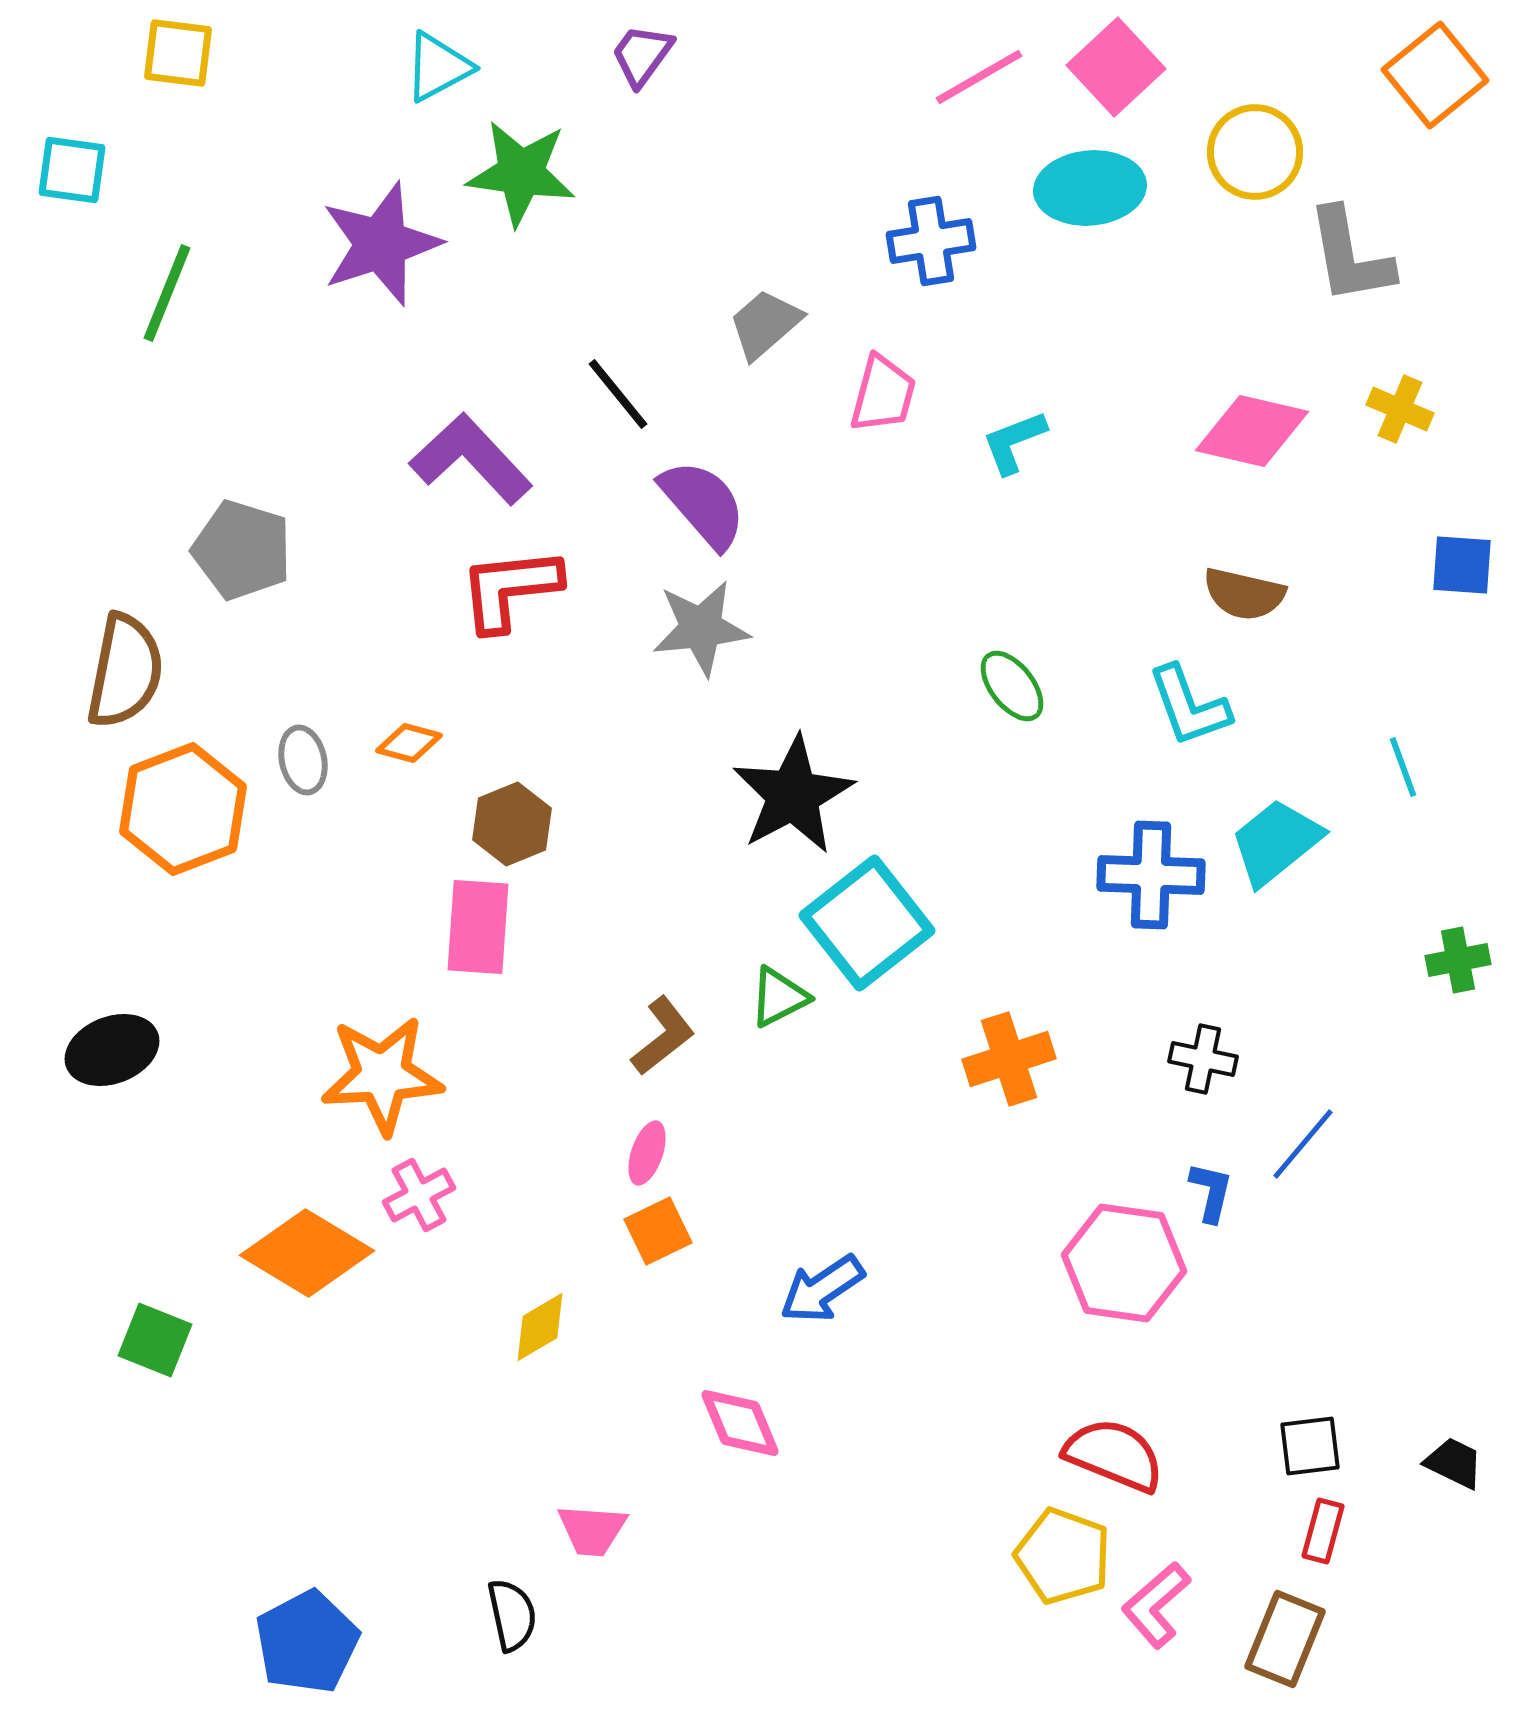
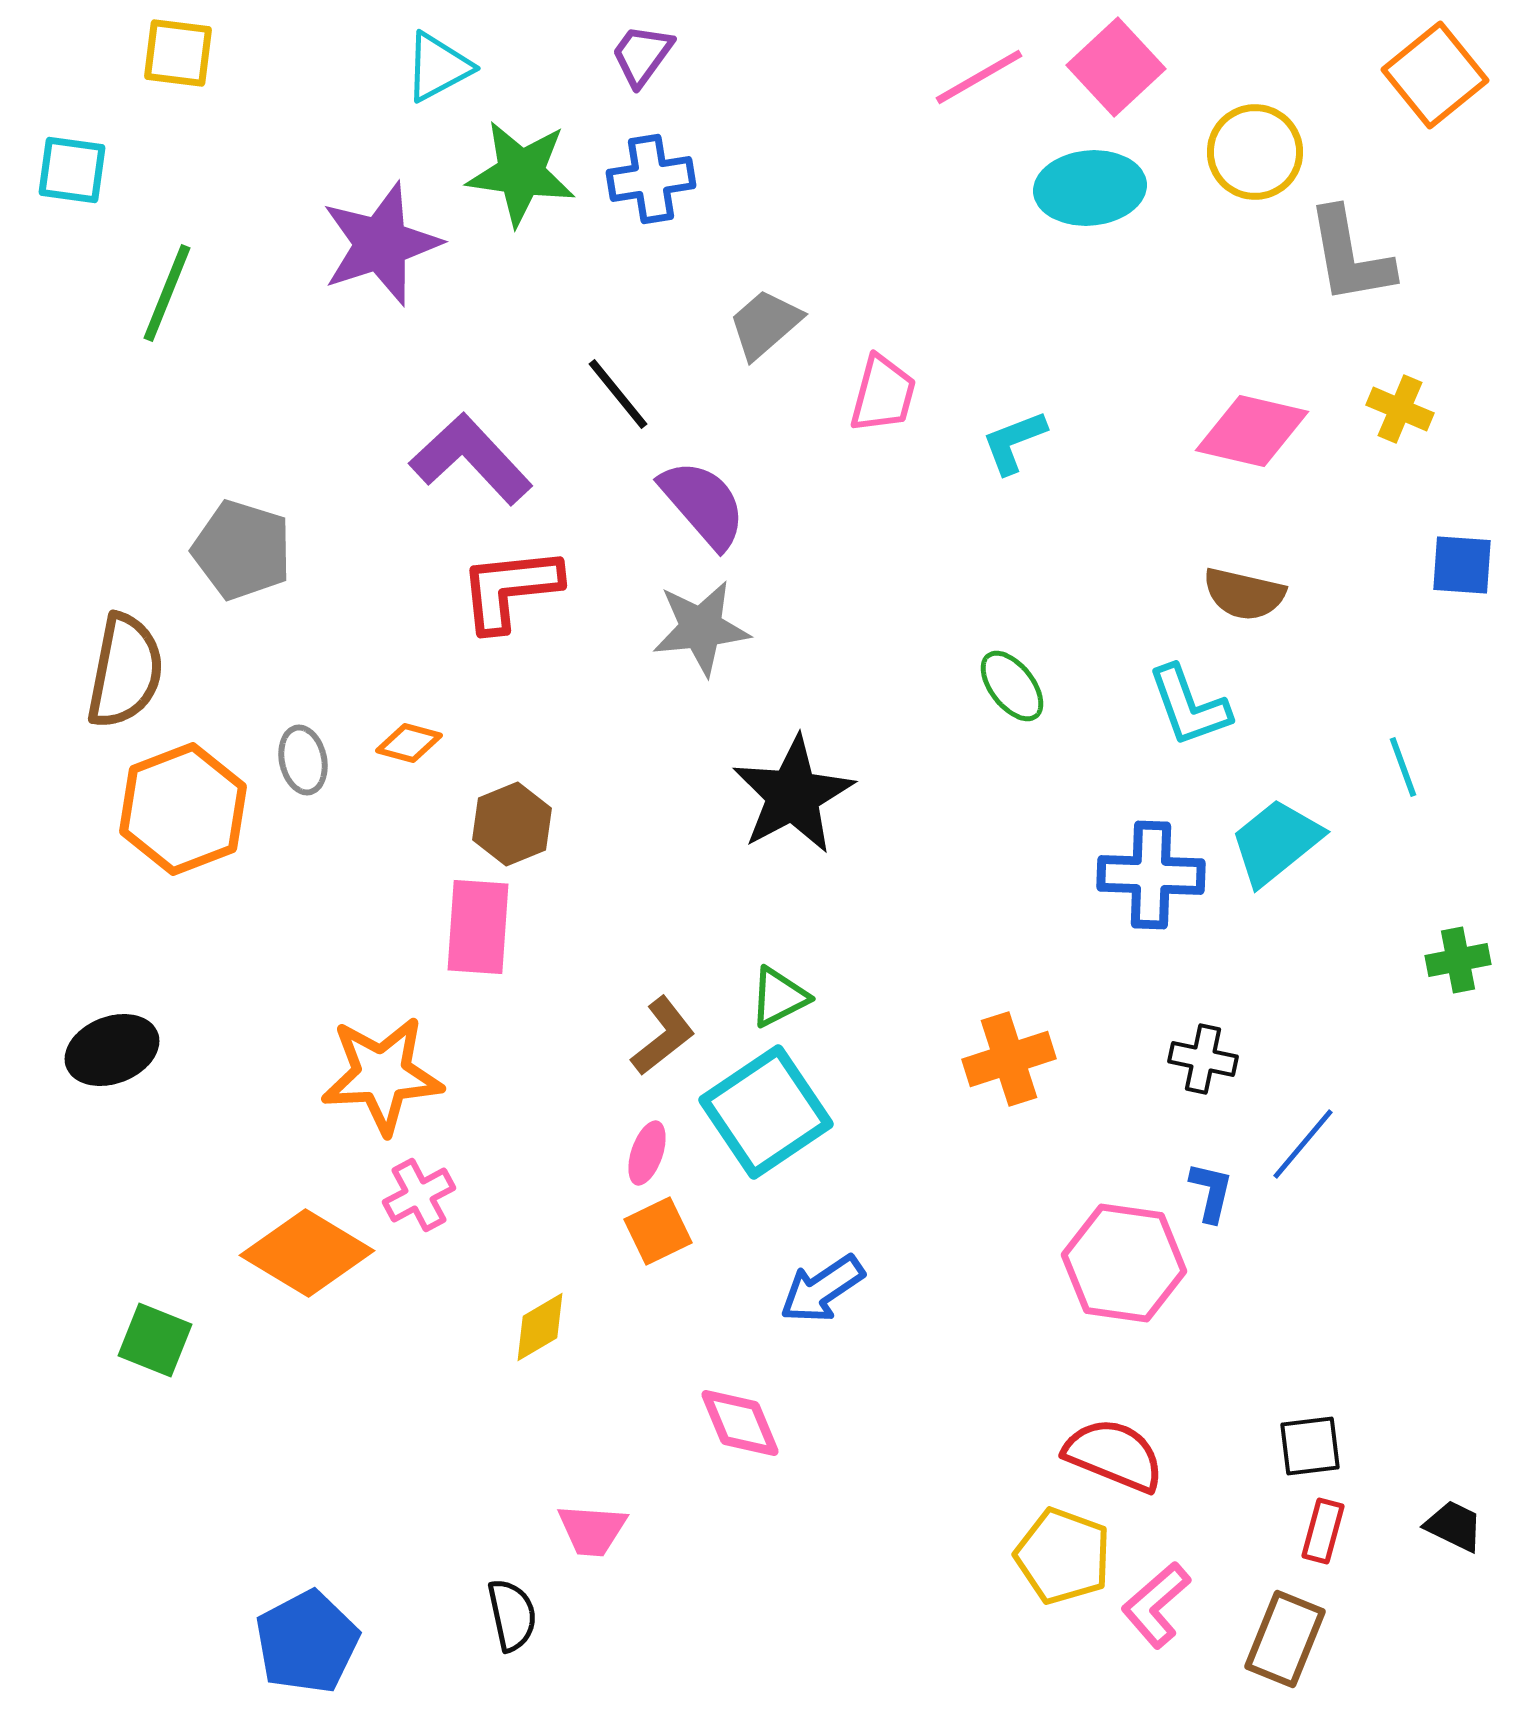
blue cross at (931, 241): moved 280 px left, 62 px up
cyan square at (867, 923): moved 101 px left, 189 px down; rotated 4 degrees clockwise
black trapezoid at (1454, 1463): moved 63 px down
